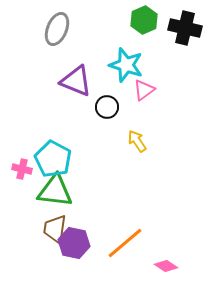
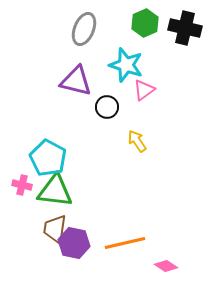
green hexagon: moved 1 px right, 3 px down
gray ellipse: moved 27 px right
purple triangle: rotated 8 degrees counterclockwise
cyan pentagon: moved 5 px left, 1 px up
pink cross: moved 16 px down
orange line: rotated 27 degrees clockwise
